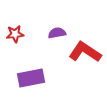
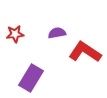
purple rectangle: rotated 48 degrees counterclockwise
